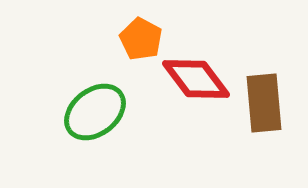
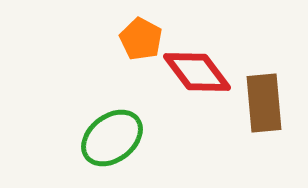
red diamond: moved 1 px right, 7 px up
green ellipse: moved 17 px right, 26 px down
